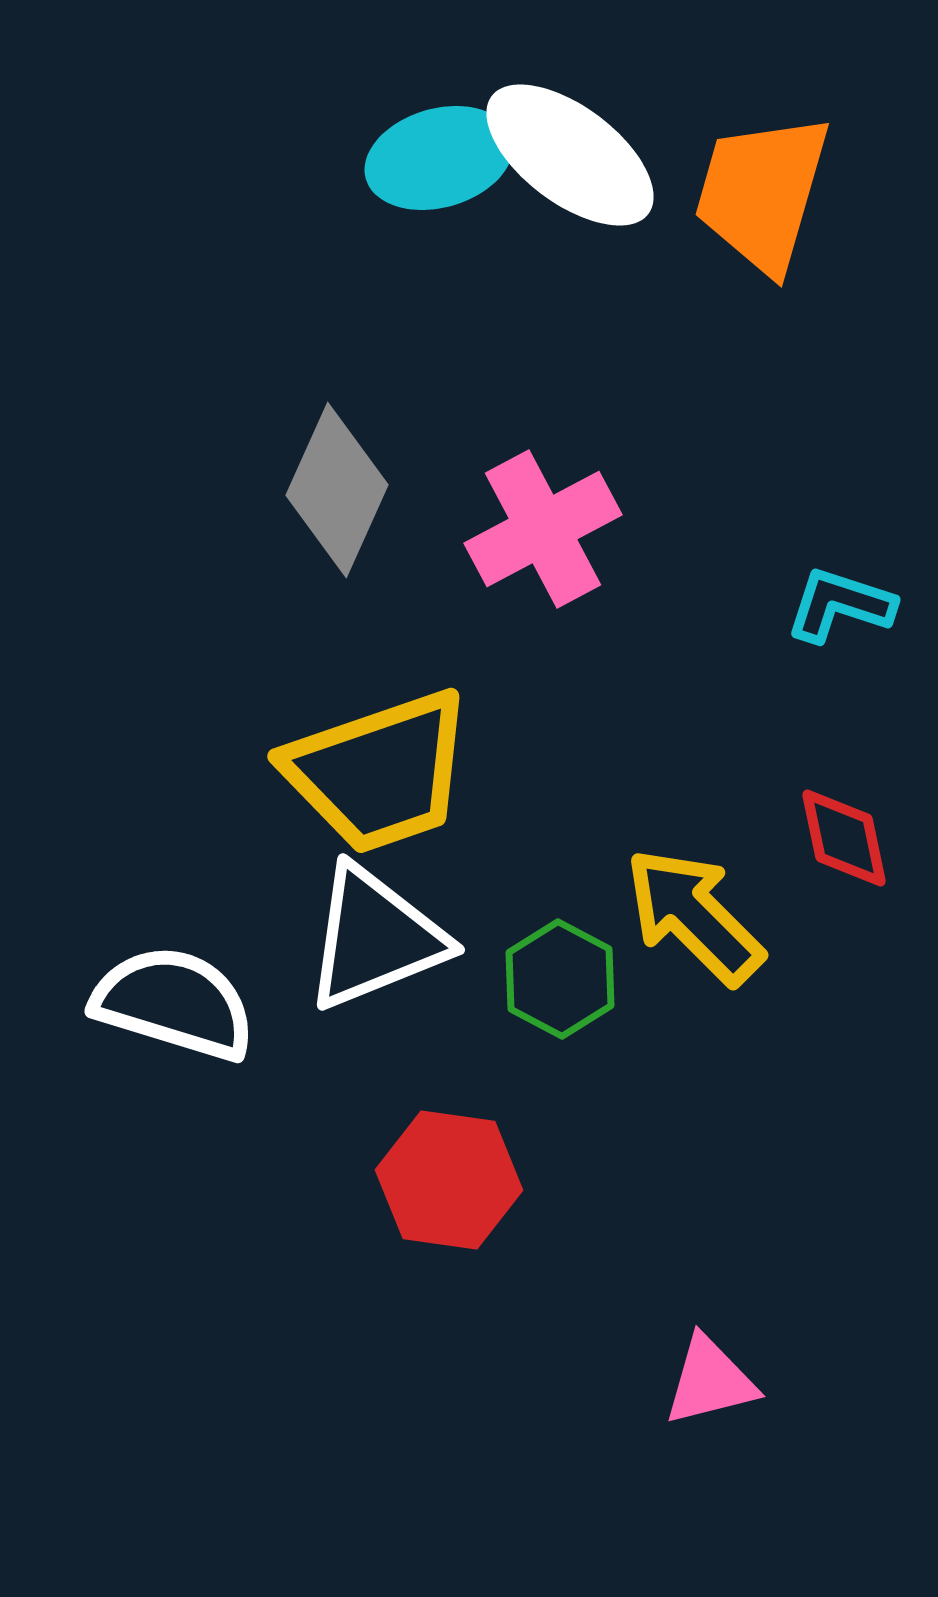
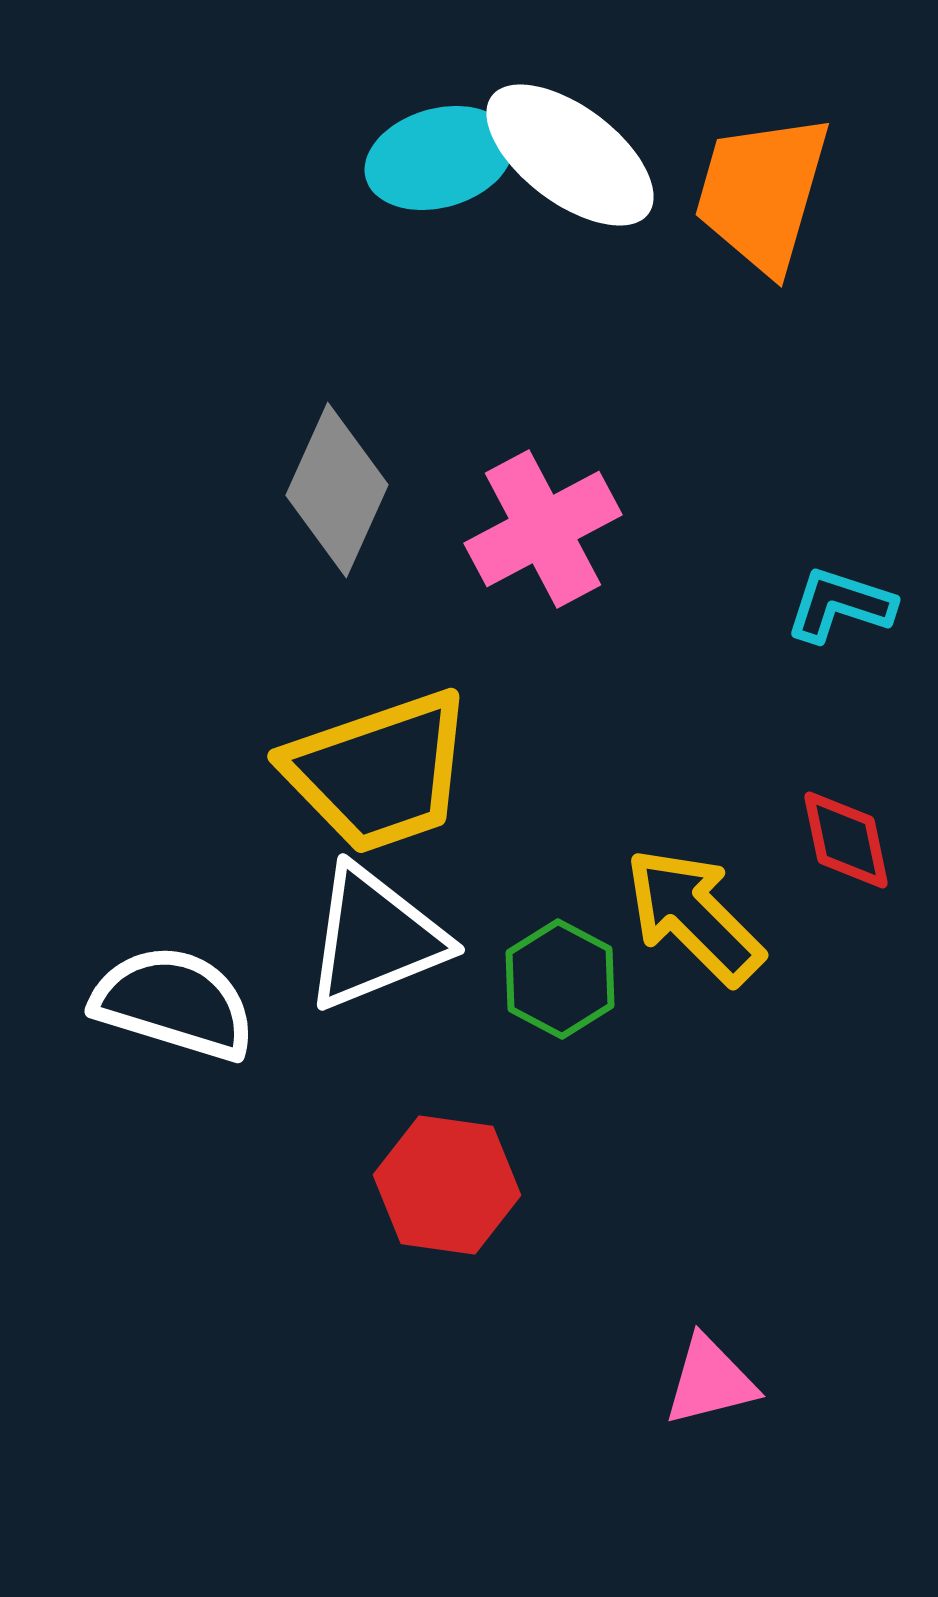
red diamond: moved 2 px right, 2 px down
red hexagon: moved 2 px left, 5 px down
